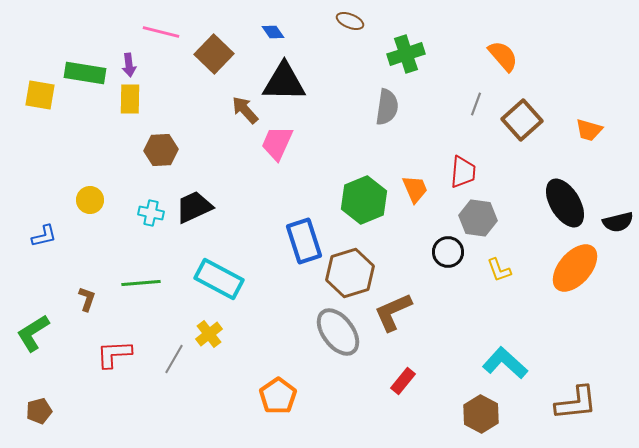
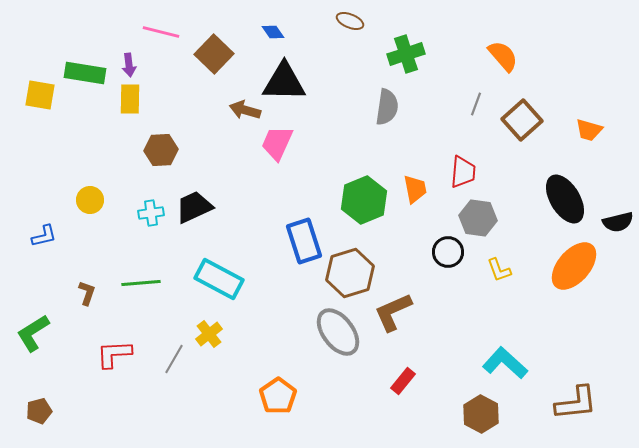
brown arrow at (245, 110): rotated 32 degrees counterclockwise
orange trapezoid at (415, 189): rotated 12 degrees clockwise
black ellipse at (565, 203): moved 4 px up
cyan cross at (151, 213): rotated 20 degrees counterclockwise
orange ellipse at (575, 268): moved 1 px left, 2 px up
brown L-shape at (87, 299): moved 6 px up
